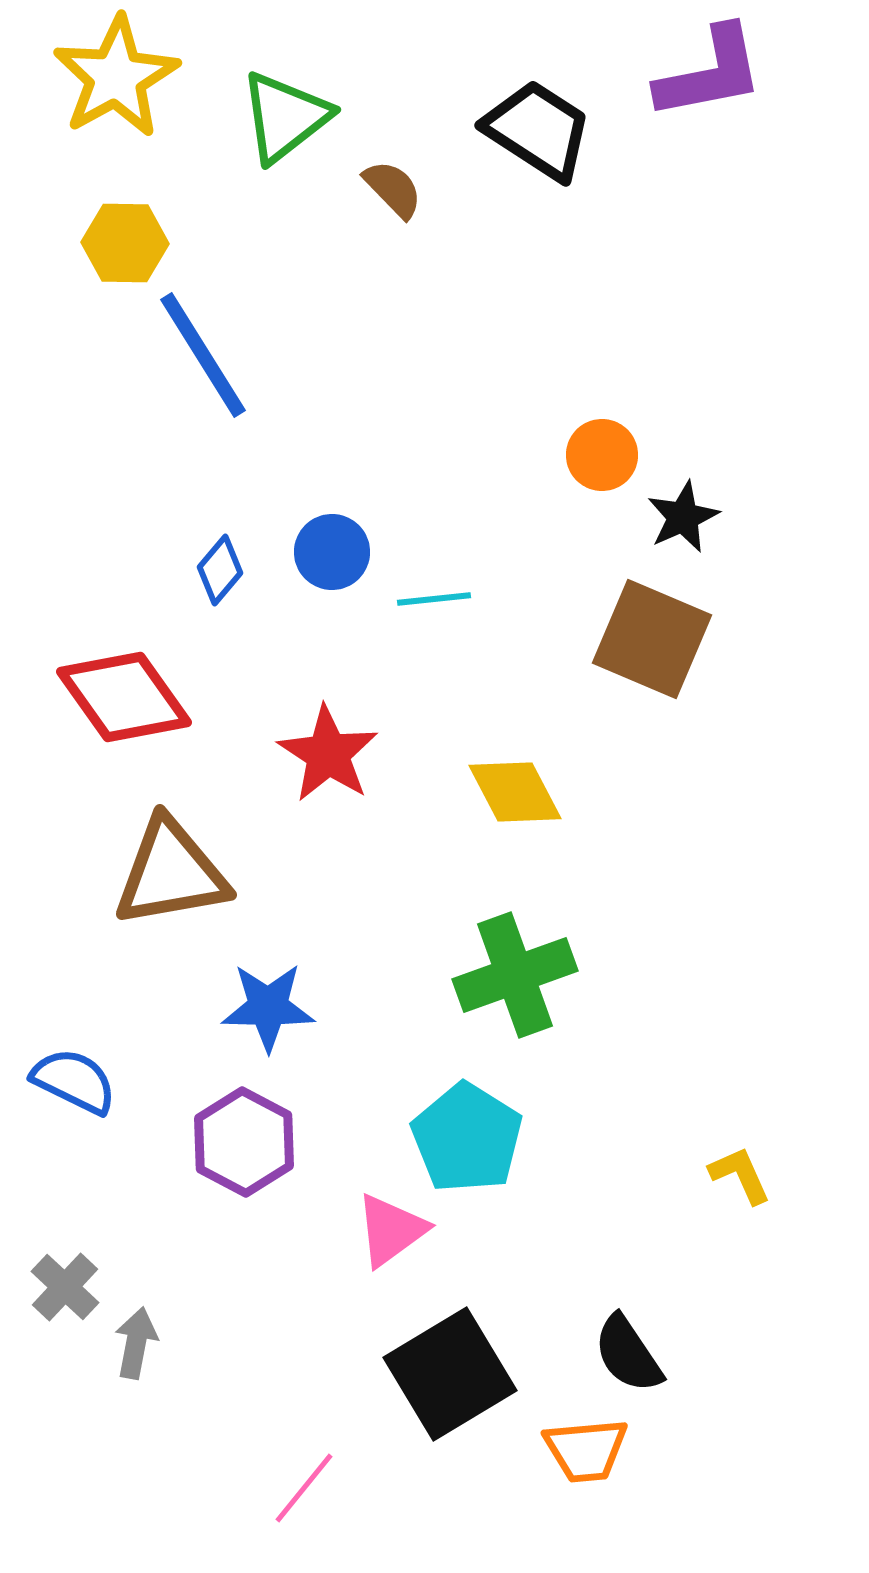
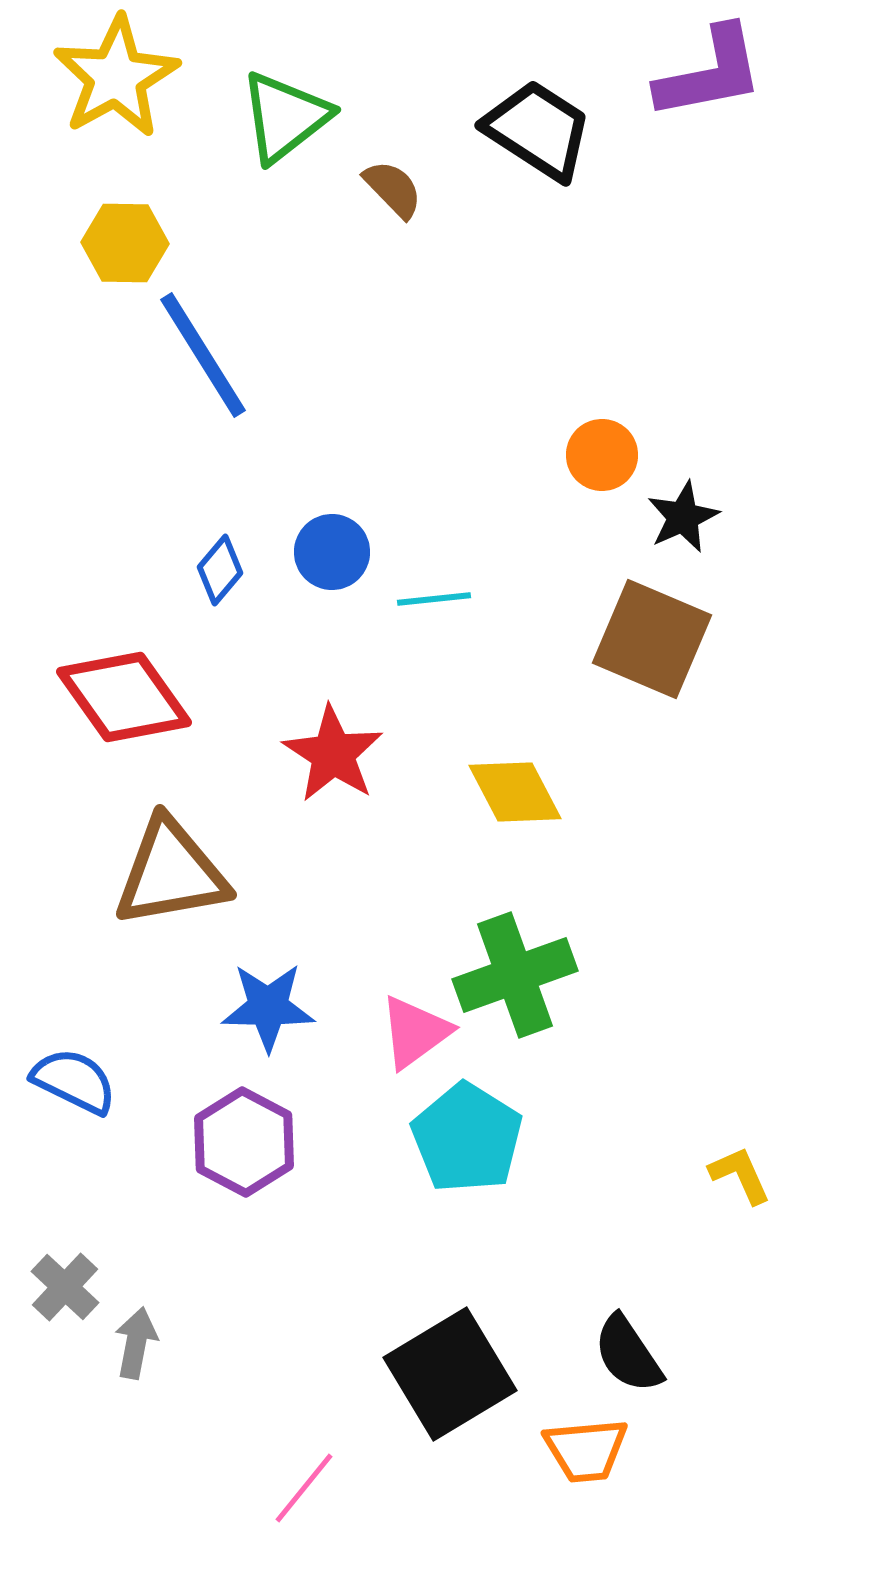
red star: moved 5 px right
pink triangle: moved 24 px right, 198 px up
